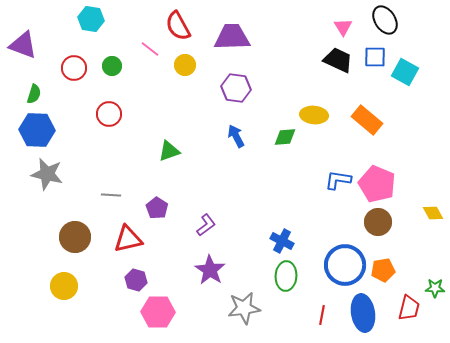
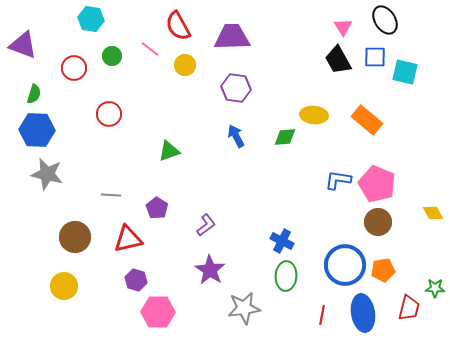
black trapezoid at (338, 60): rotated 144 degrees counterclockwise
green circle at (112, 66): moved 10 px up
cyan square at (405, 72): rotated 16 degrees counterclockwise
